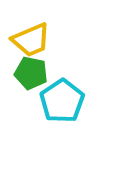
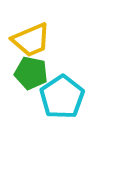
cyan pentagon: moved 4 px up
